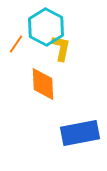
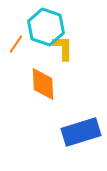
cyan hexagon: rotated 9 degrees counterclockwise
yellow L-shape: moved 2 px right; rotated 12 degrees counterclockwise
blue rectangle: moved 1 px right, 1 px up; rotated 6 degrees counterclockwise
